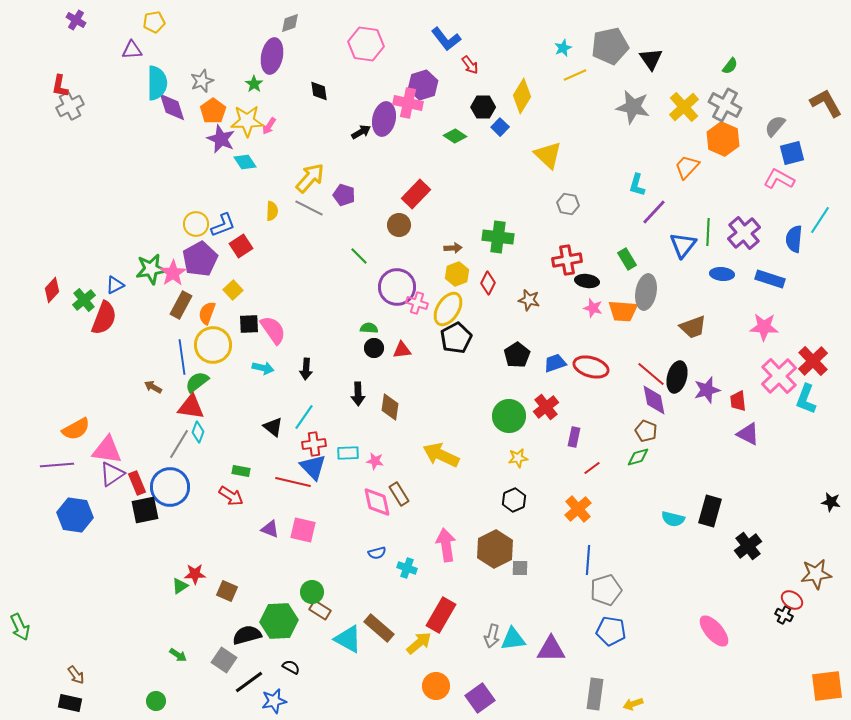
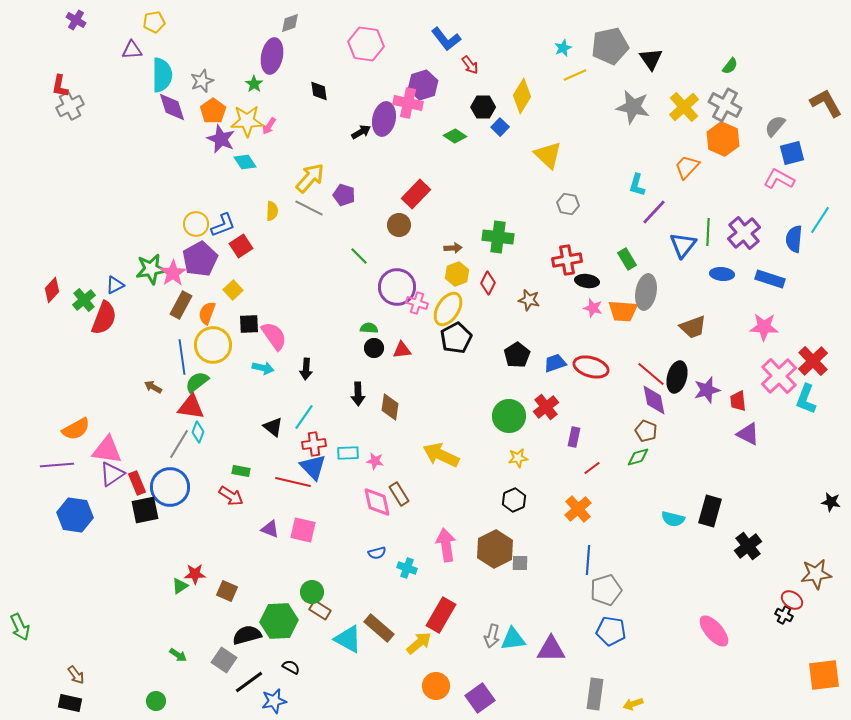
cyan semicircle at (157, 83): moved 5 px right, 8 px up
pink semicircle at (273, 330): moved 1 px right, 6 px down
gray square at (520, 568): moved 5 px up
orange square at (827, 686): moved 3 px left, 11 px up
